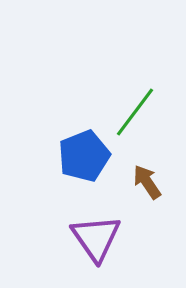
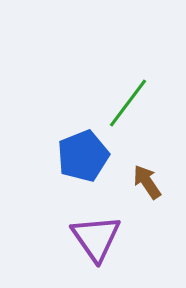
green line: moved 7 px left, 9 px up
blue pentagon: moved 1 px left
